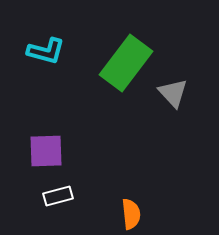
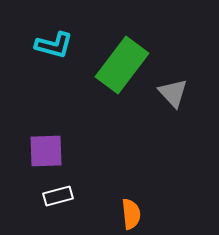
cyan L-shape: moved 8 px right, 6 px up
green rectangle: moved 4 px left, 2 px down
